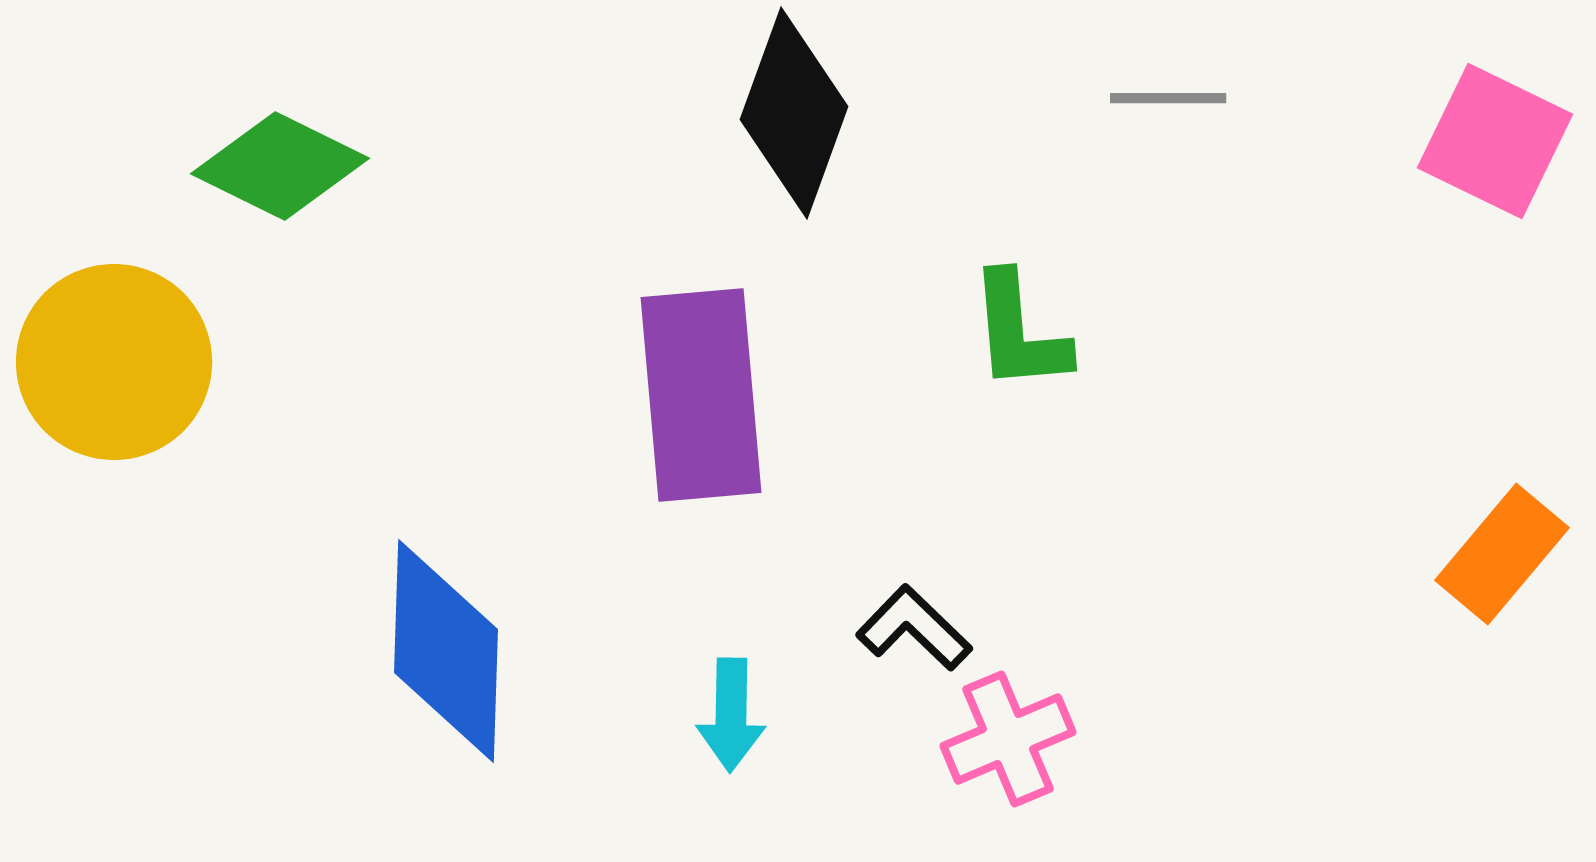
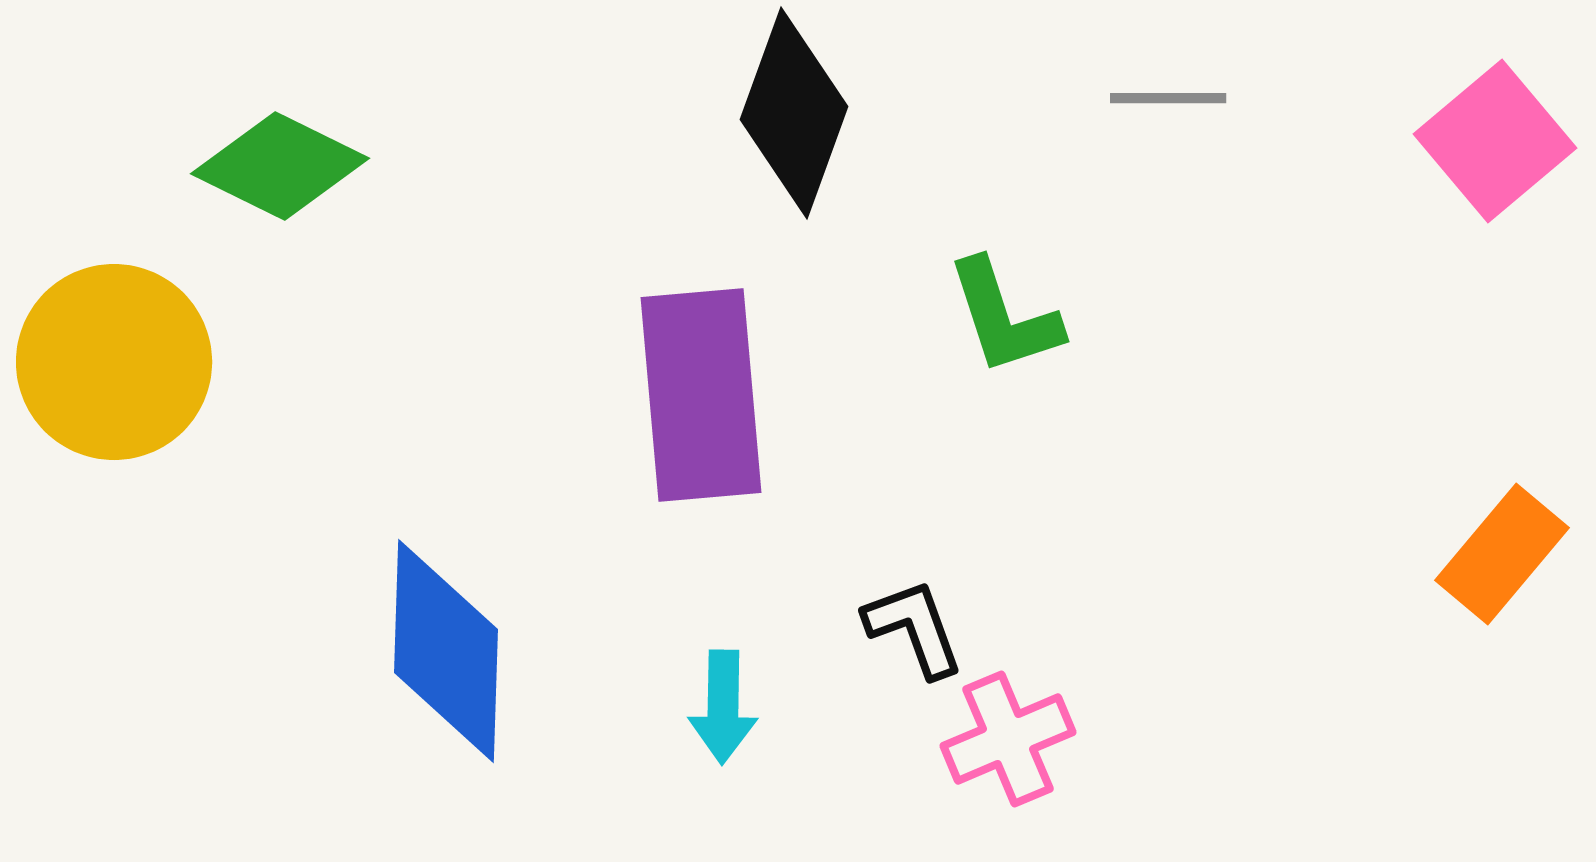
pink square: rotated 24 degrees clockwise
green L-shape: moved 15 px left, 15 px up; rotated 13 degrees counterclockwise
black L-shape: rotated 26 degrees clockwise
cyan arrow: moved 8 px left, 8 px up
